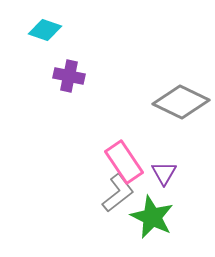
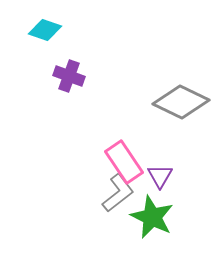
purple cross: rotated 8 degrees clockwise
purple triangle: moved 4 px left, 3 px down
